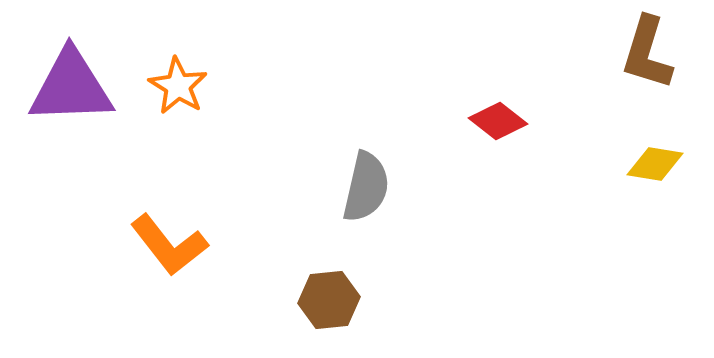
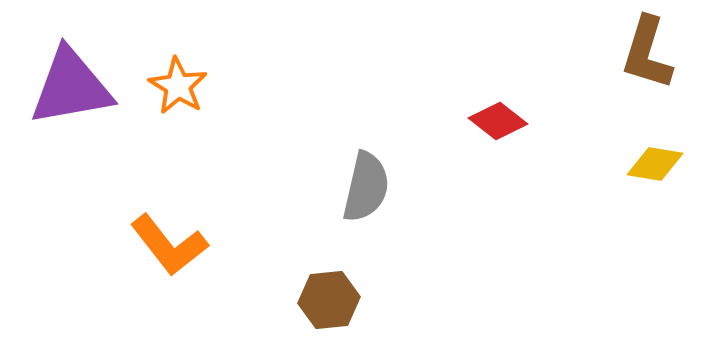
purple triangle: rotated 8 degrees counterclockwise
